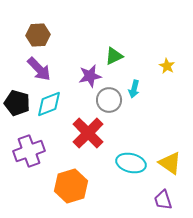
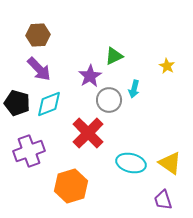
purple star: rotated 20 degrees counterclockwise
